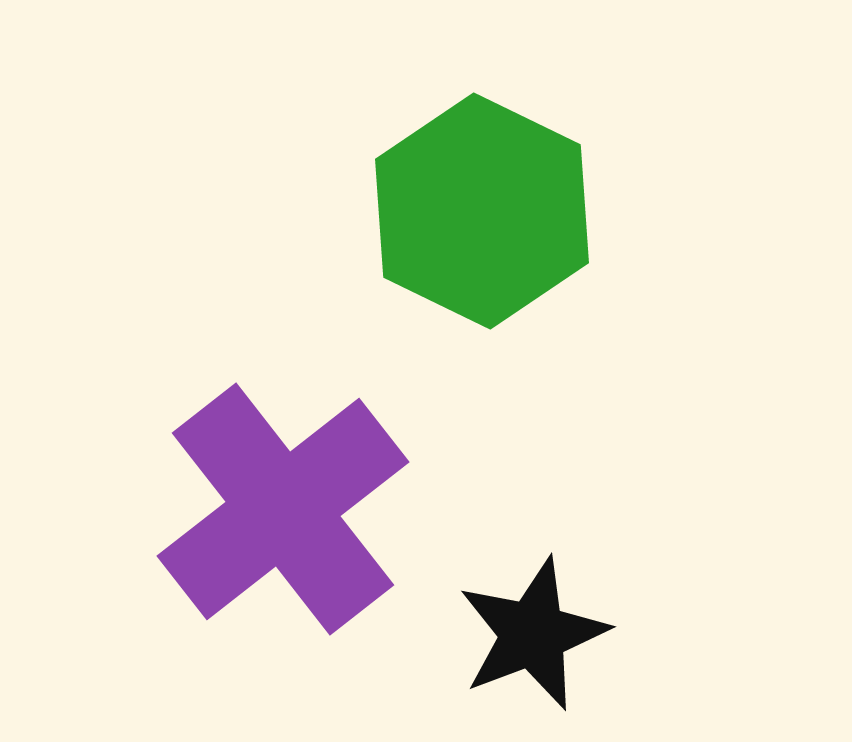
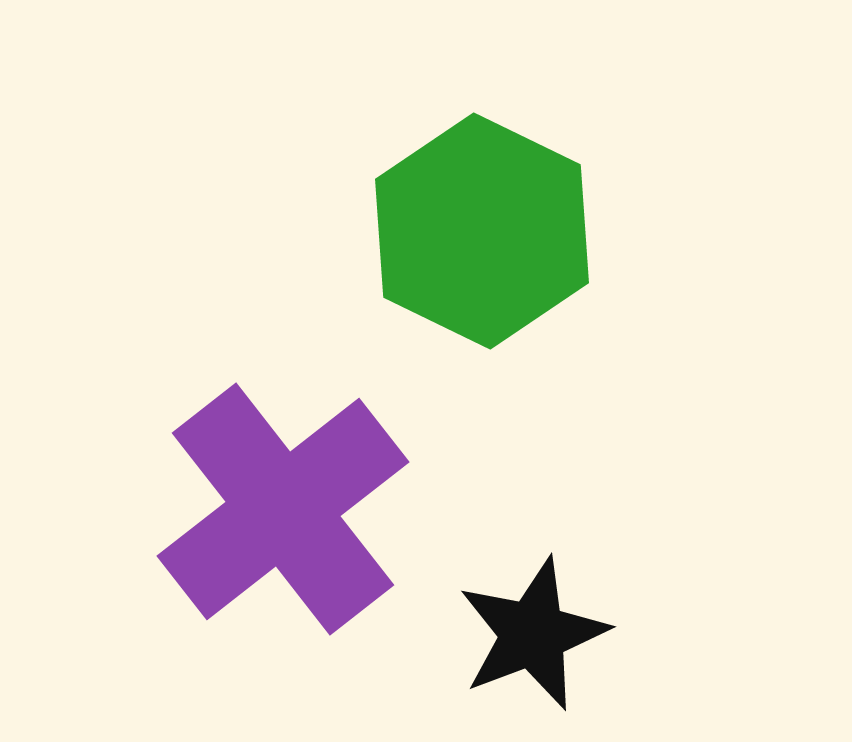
green hexagon: moved 20 px down
